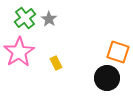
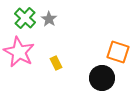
green cross: rotated 10 degrees counterclockwise
pink star: rotated 12 degrees counterclockwise
black circle: moved 5 px left
